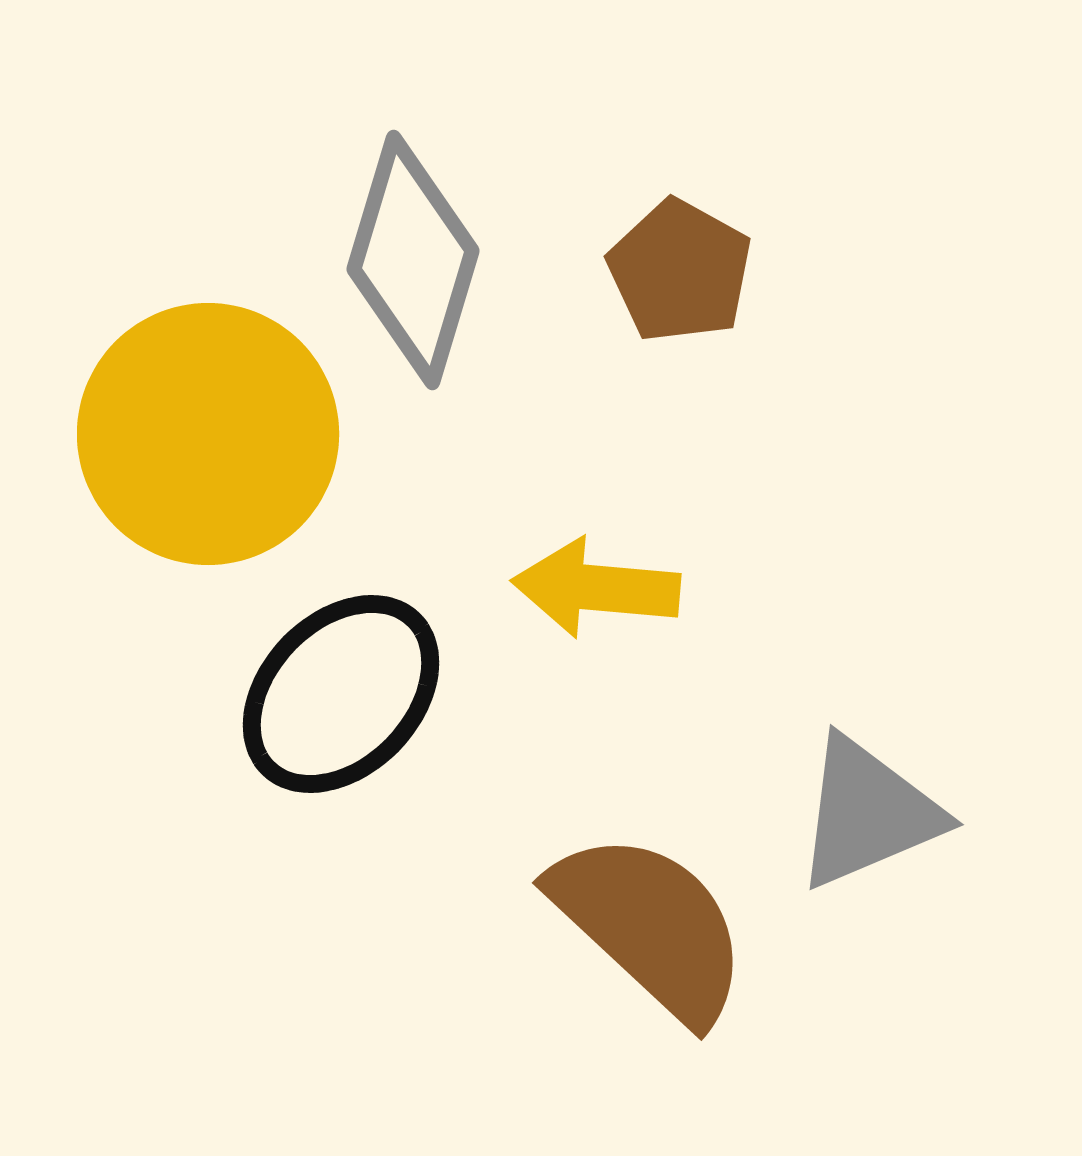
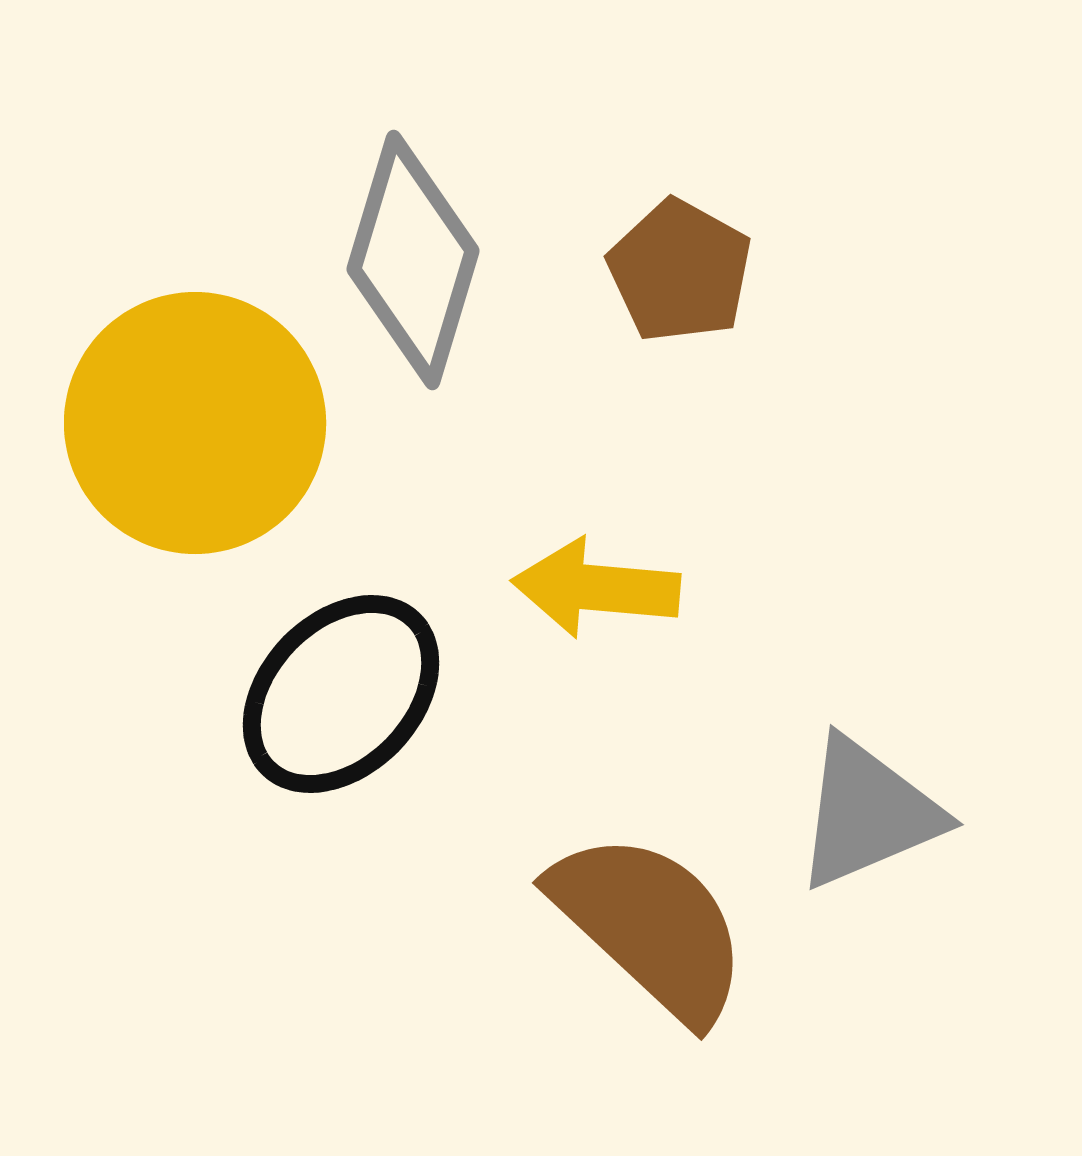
yellow circle: moved 13 px left, 11 px up
